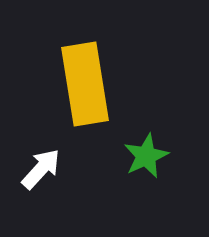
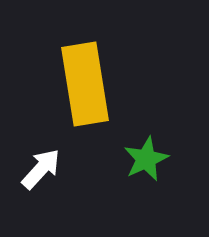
green star: moved 3 px down
